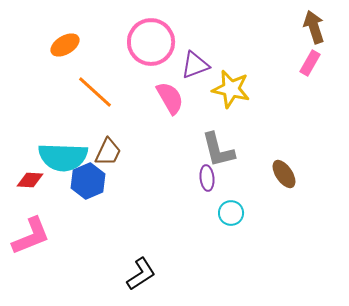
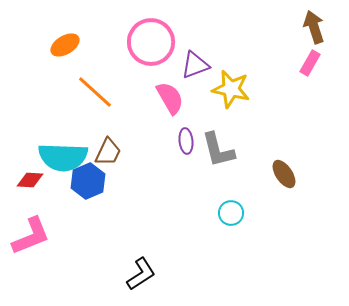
purple ellipse: moved 21 px left, 37 px up
